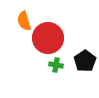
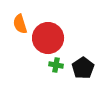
orange semicircle: moved 4 px left, 3 px down
black pentagon: moved 2 px left, 7 px down
